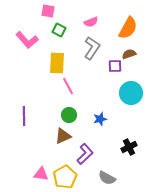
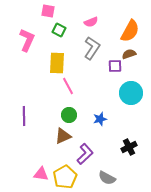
orange semicircle: moved 2 px right, 3 px down
pink L-shape: rotated 115 degrees counterclockwise
